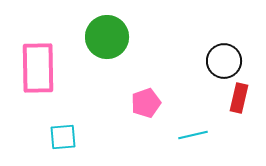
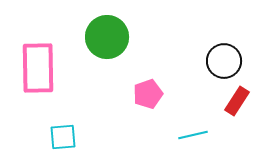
red rectangle: moved 2 px left, 3 px down; rotated 20 degrees clockwise
pink pentagon: moved 2 px right, 9 px up
